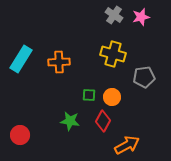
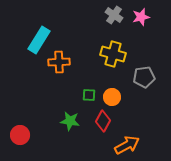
cyan rectangle: moved 18 px right, 19 px up
